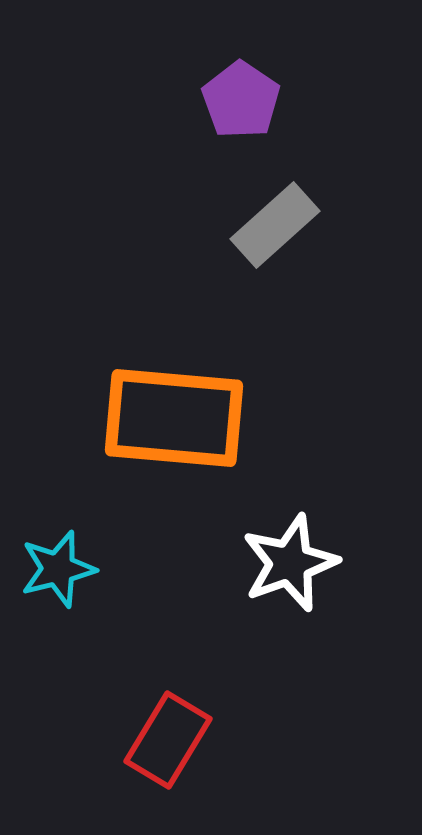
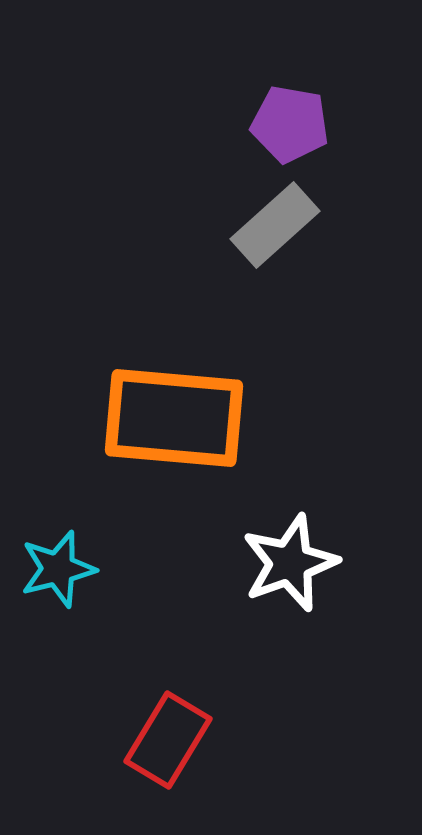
purple pentagon: moved 49 px right, 24 px down; rotated 24 degrees counterclockwise
